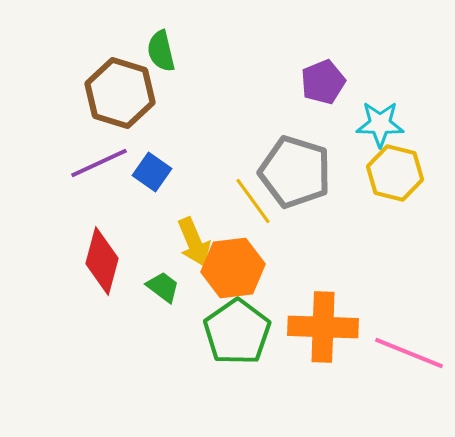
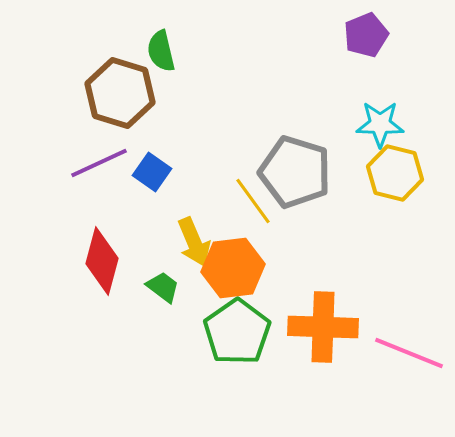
purple pentagon: moved 43 px right, 47 px up
